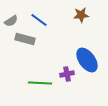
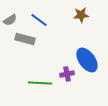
gray semicircle: moved 1 px left, 1 px up
